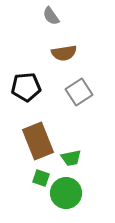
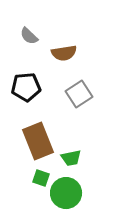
gray semicircle: moved 22 px left, 20 px down; rotated 12 degrees counterclockwise
gray square: moved 2 px down
